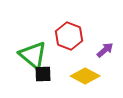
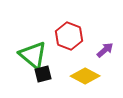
black square: rotated 12 degrees counterclockwise
